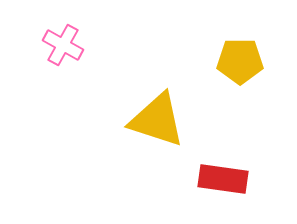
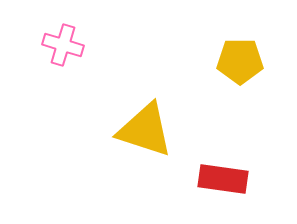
pink cross: rotated 12 degrees counterclockwise
yellow triangle: moved 12 px left, 10 px down
